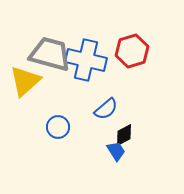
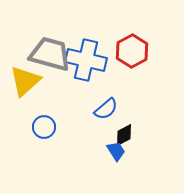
red hexagon: rotated 12 degrees counterclockwise
blue circle: moved 14 px left
